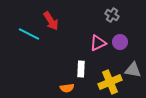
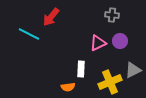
gray cross: rotated 24 degrees counterclockwise
red arrow: moved 4 px up; rotated 72 degrees clockwise
purple circle: moved 1 px up
gray triangle: rotated 36 degrees counterclockwise
orange semicircle: moved 1 px right, 1 px up
